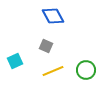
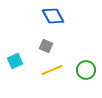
yellow line: moved 1 px left, 1 px up
